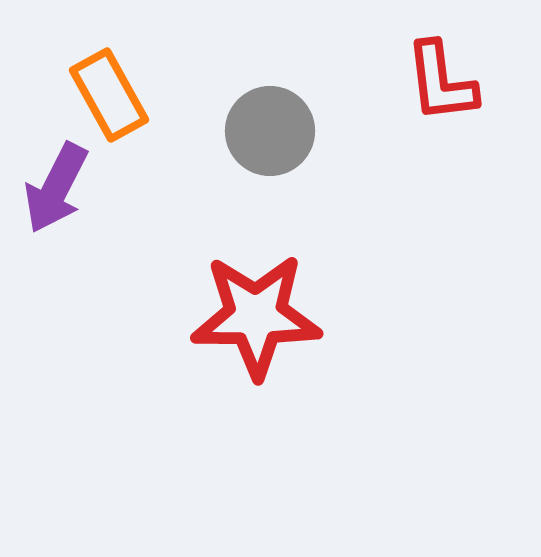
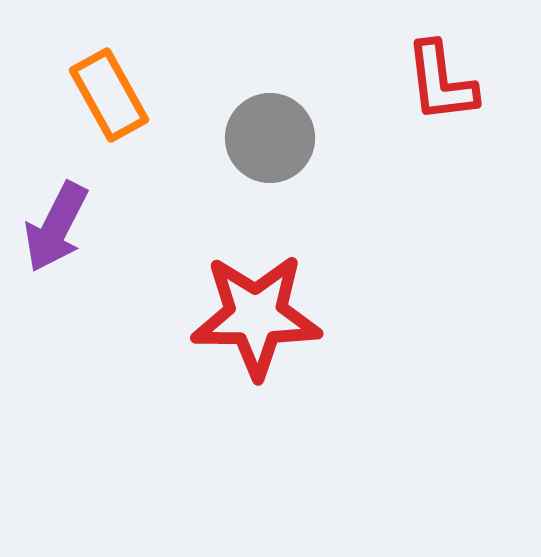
gray circle: moved 7 px down
purple arrow: moved 39 px down
